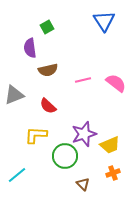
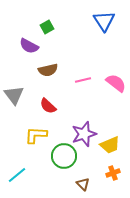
purple semicircle: moved 1 px left, 2 px up; rotated 54 degrees counterclockwise
gray triangle: rotated 45 degrees counterclockwise
green circle: moved 1 px left
